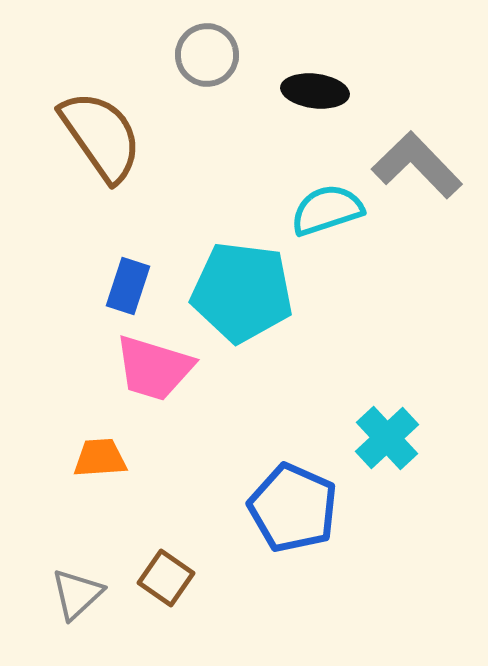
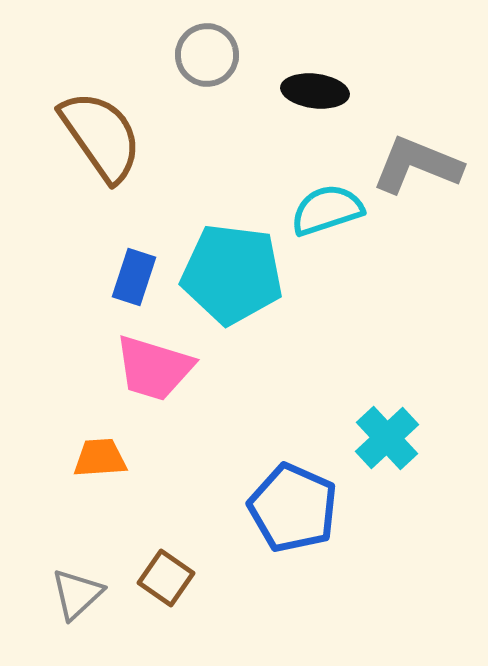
gray L-shape: rotated 24 degrees counterclockwise
blue rectangle: moved 6 px right, 9 px up
cyan pentagon: moved 10 px left, 18 px up
